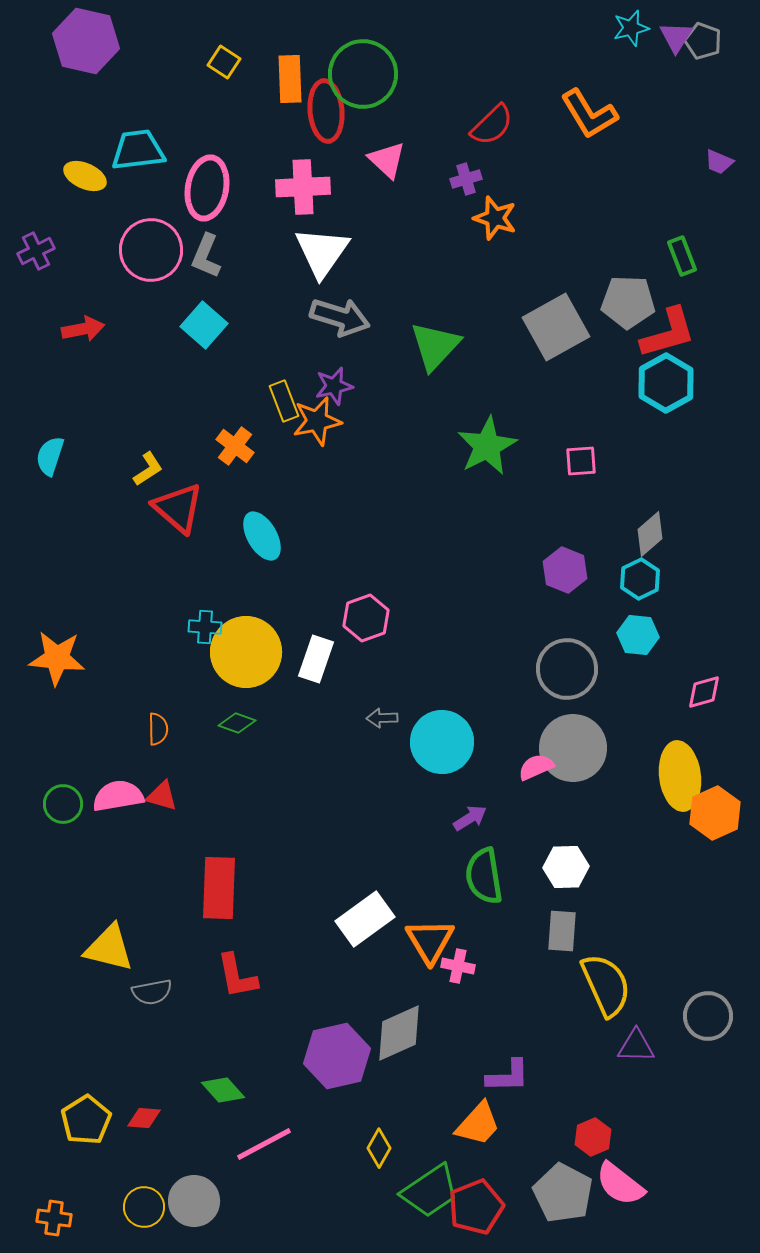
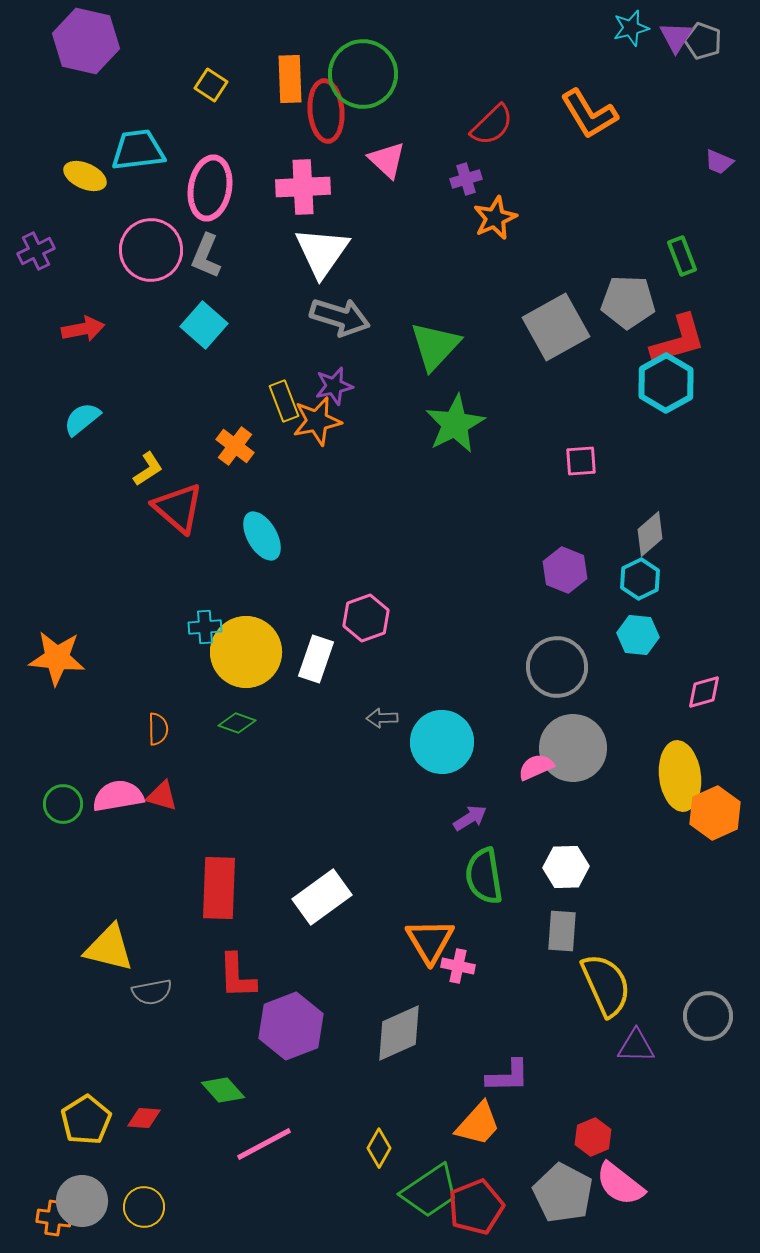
yellow square at (224, 62): moved 13 px left, 23 px down
pink ellipse at (207, 188): moved 3 px right
orange star at (495, 218): rotated 30 degrees clockwise
red L-shape at (668, 333): moved 10 px right, 7 px down
green star at (487, 446): moved 32 px left, 22 px up
cyan semicircle at (50, 456): moved 32 px right, 37 px up; rotated 33 degrees clockwise
cyan cross at (205, 627): rotated 8 degrees counterclockwise
gray circle at (567, 669): moved 10 px left, 2 px up
white rectangle at (365, 919): moved 43 px left, 22 px up
red L-shape at (237, 976): rotated 9 degrees clockwise
purple hexagon at (337, 1056): moved 46 px left, 30 px up; rotated 8 degrees counterclockwise
gray circle at (194, 1201): moved 112 px left
